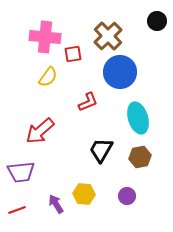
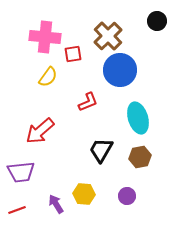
blue circle: moved 2 px up
